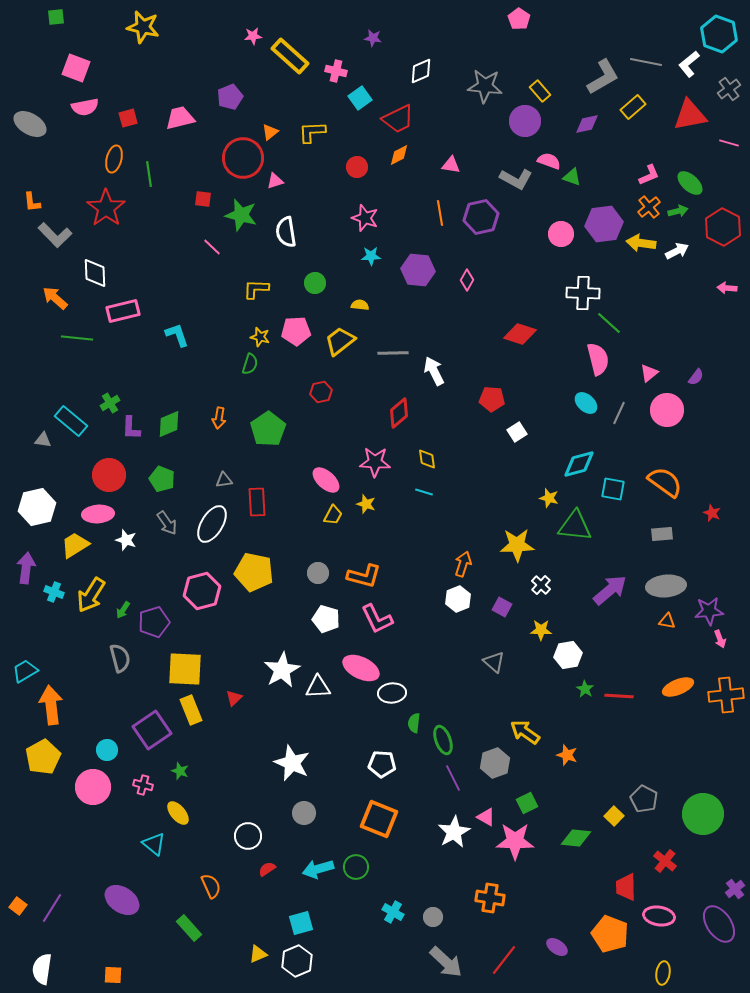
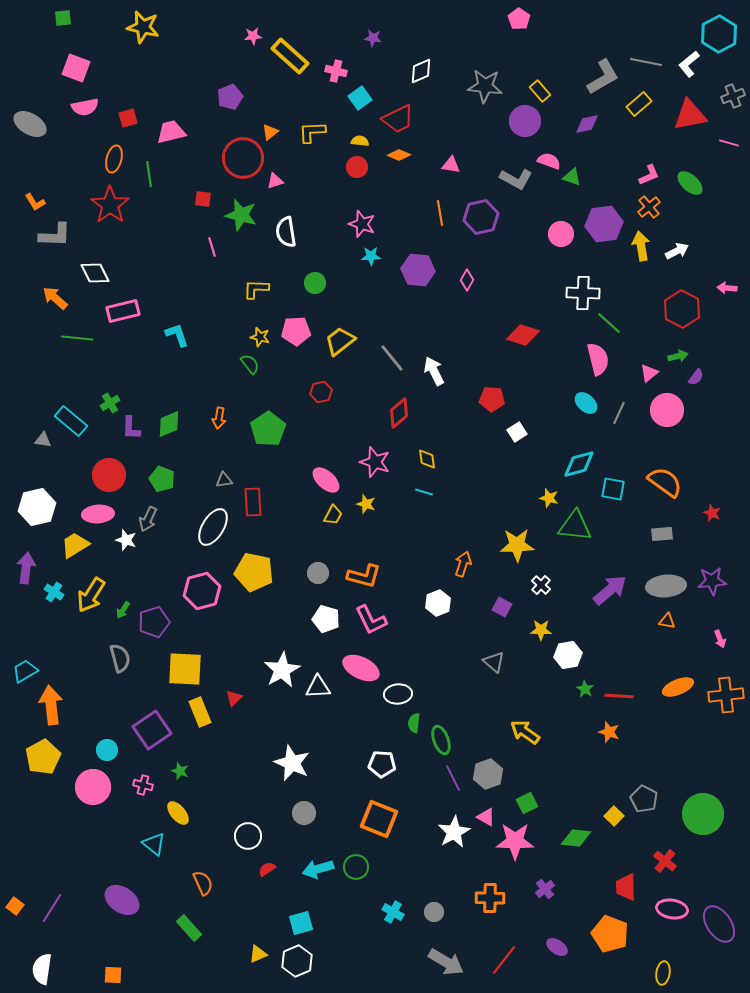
green square at (56, 17): moved 7 px right, 1 px down
cyan hexagon at (719, 34): rotated 12 degrees clockwise
gray cross at (729, 89): moved 4 px right, 7 px down; rotated 15 degrees clockwise
yellow rectangle at (633, 107): moved 6 px right, 3 px up
pink trapezoid at (180, 118): moved 9 px left, 14 px down
orange diamond at (399, 155): rotated 50 degrees clockwise
orange L-shape at (32, 202): moved 3 px right; rotated 25 degrees counterclockwise
red star at (106, 208): moved 4 px right, 3 px up
green arrow at (678, 211): moved 145 px down
pink star at (365, 218): moved 3 px left, 6 px down
red hexagon at (723, 227): moved 41 px left, 82 px down
gray L-shape at (55, 235): rotated 44 degrees counterclockwise
yellow arrow at (641, 243): moved 3 px down; rotated 72 degrees clockwise
pink line at (212, 247): rotated 30 degrees clockwise
white diamond at (95, 273): rotated 24 degrees counterclockwise
yellow semicircle at (360, 305): moved 164 px up
red diamond at (520, 334): moved 3 px right, 1 px down
gray line at (393, 353): moved 1 px left, 5 px down; rotated 52 degrees clockwise
green semicircle at (250, 364): rotated 55 degrees counterclockwise
pink star at (375, 462): rotated 16 degrees clockwise
red rectangle at (257, 502): moved 4 px left
gray arrow at (167, 523): moved 19 px left, 4 px up; rotated 60 degrees clockwise
white ellipse at (212, 524): moved 1 px right, 3 px down
cyan cross at (54, 592): rotated 12 degrees clockwise
white hexagon at (458, 599): moved 20 px left, 4 px down
purple star at (709, 611): moved 3 px right, 30 px up
pink L-shape at (377, 619): moved 6 px left, 1 px down
white ellipse at (392, 693): moved 6 px right, 1 px down
yellow rectangle at (191, 710): moved 9 px right, 2 px down
green ellipse at (443, 740): moved 2 px left
orange star at (567, 755): moved 42 px right, 23 px up
gray hexagon at (495, 763): moved 7 px left, 11 px down
orange semicircle at (211, 886): moved 8 px left, 3 px up
purple cross at (735, 889): moved 190 px left
orange cross at (490, 898): rotated 8 degrees counterclockwise
orange square at (18, 906): moved 3 px left
pink ellipse at (659, 916): moved 13 px right, 7 px up
gray circle at (433, 917): moved 1 px right, 5 px up
gray arrow at (446, 962): rotated 12 degrees counterclockwise
